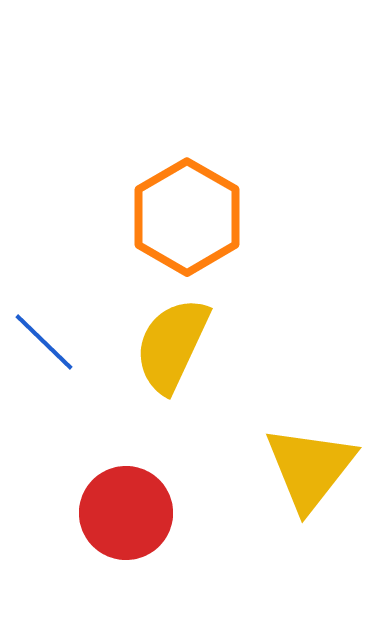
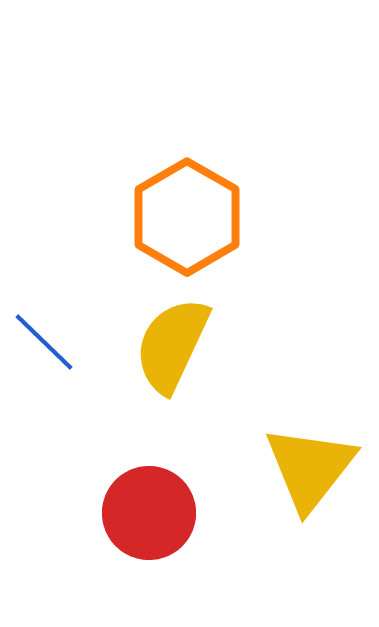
red circle: moved 23 px right
